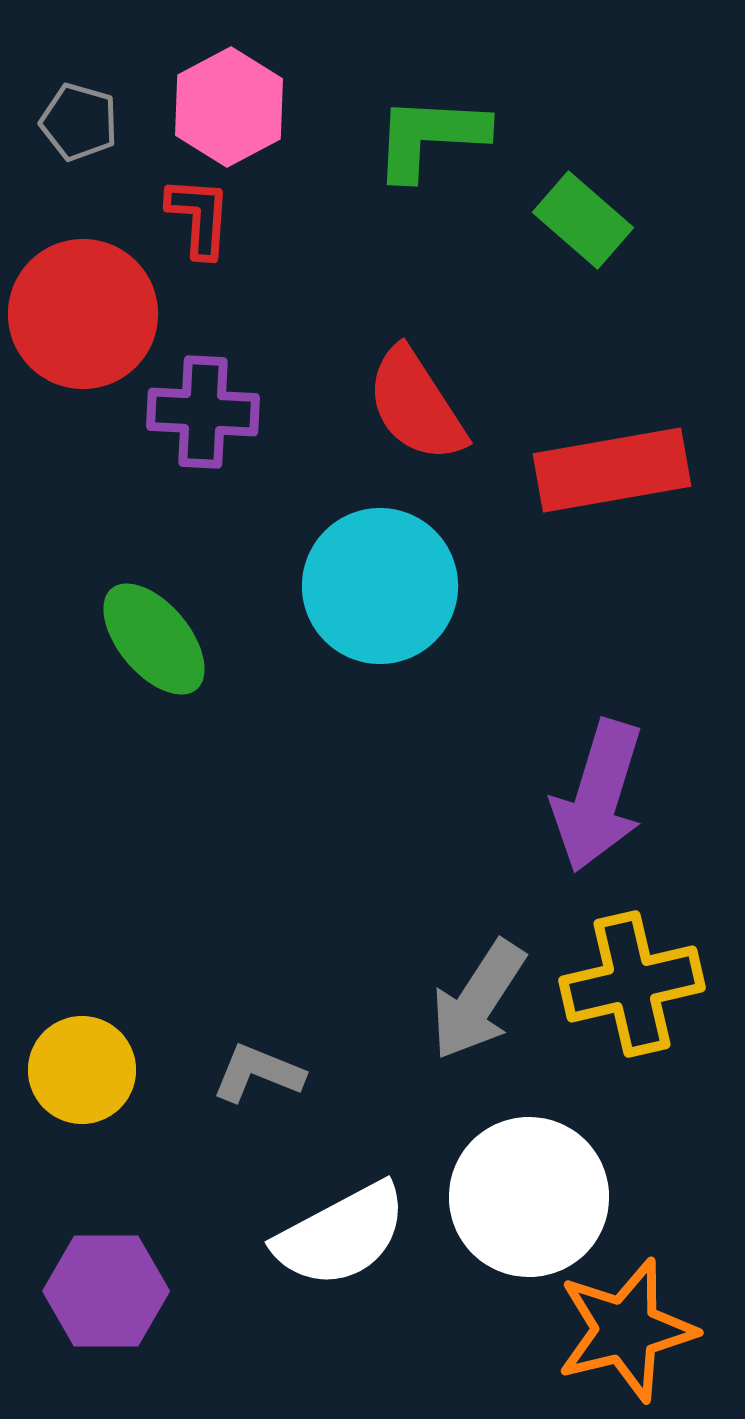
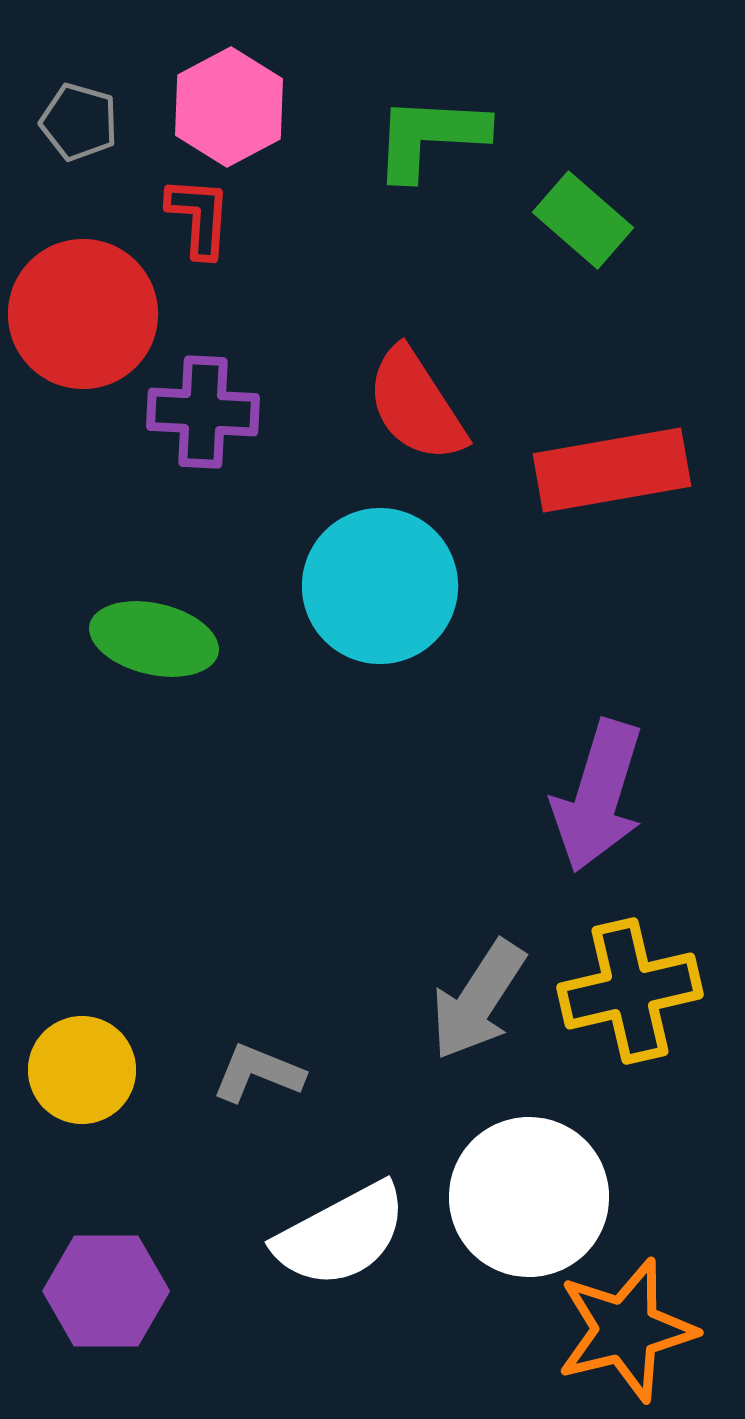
green ellipse: rotated 37 degrees counterclockwise
yellow cross: moved 2 px left, 7 px down
